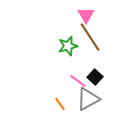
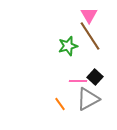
pink triangle: moved 3 px right
brown line: moved 1 px up
pink line: rotated 36 degrees counterclockwise
